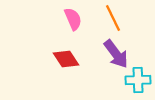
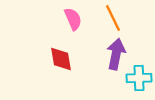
purple arrow: rotated 132 degrees counterclockwise
red diamond: moved 5 px left; rotated 24 degrees clockwise
cyan cross: moved 1 px right, 2 px up
